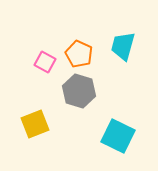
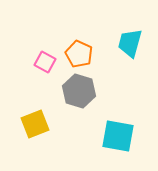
cyan trapezoid: moved 7 px right, 3 px up
cyan square: rotated 16 degrees counterclockwise
